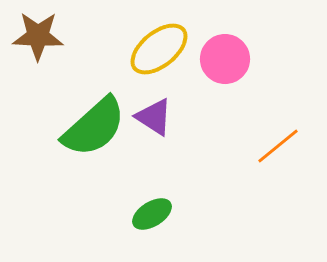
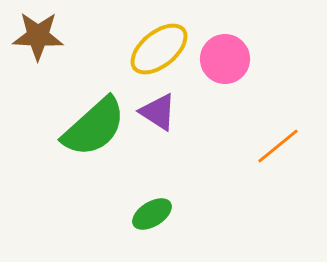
purple triangle: moved 4 px right, 5 px up
